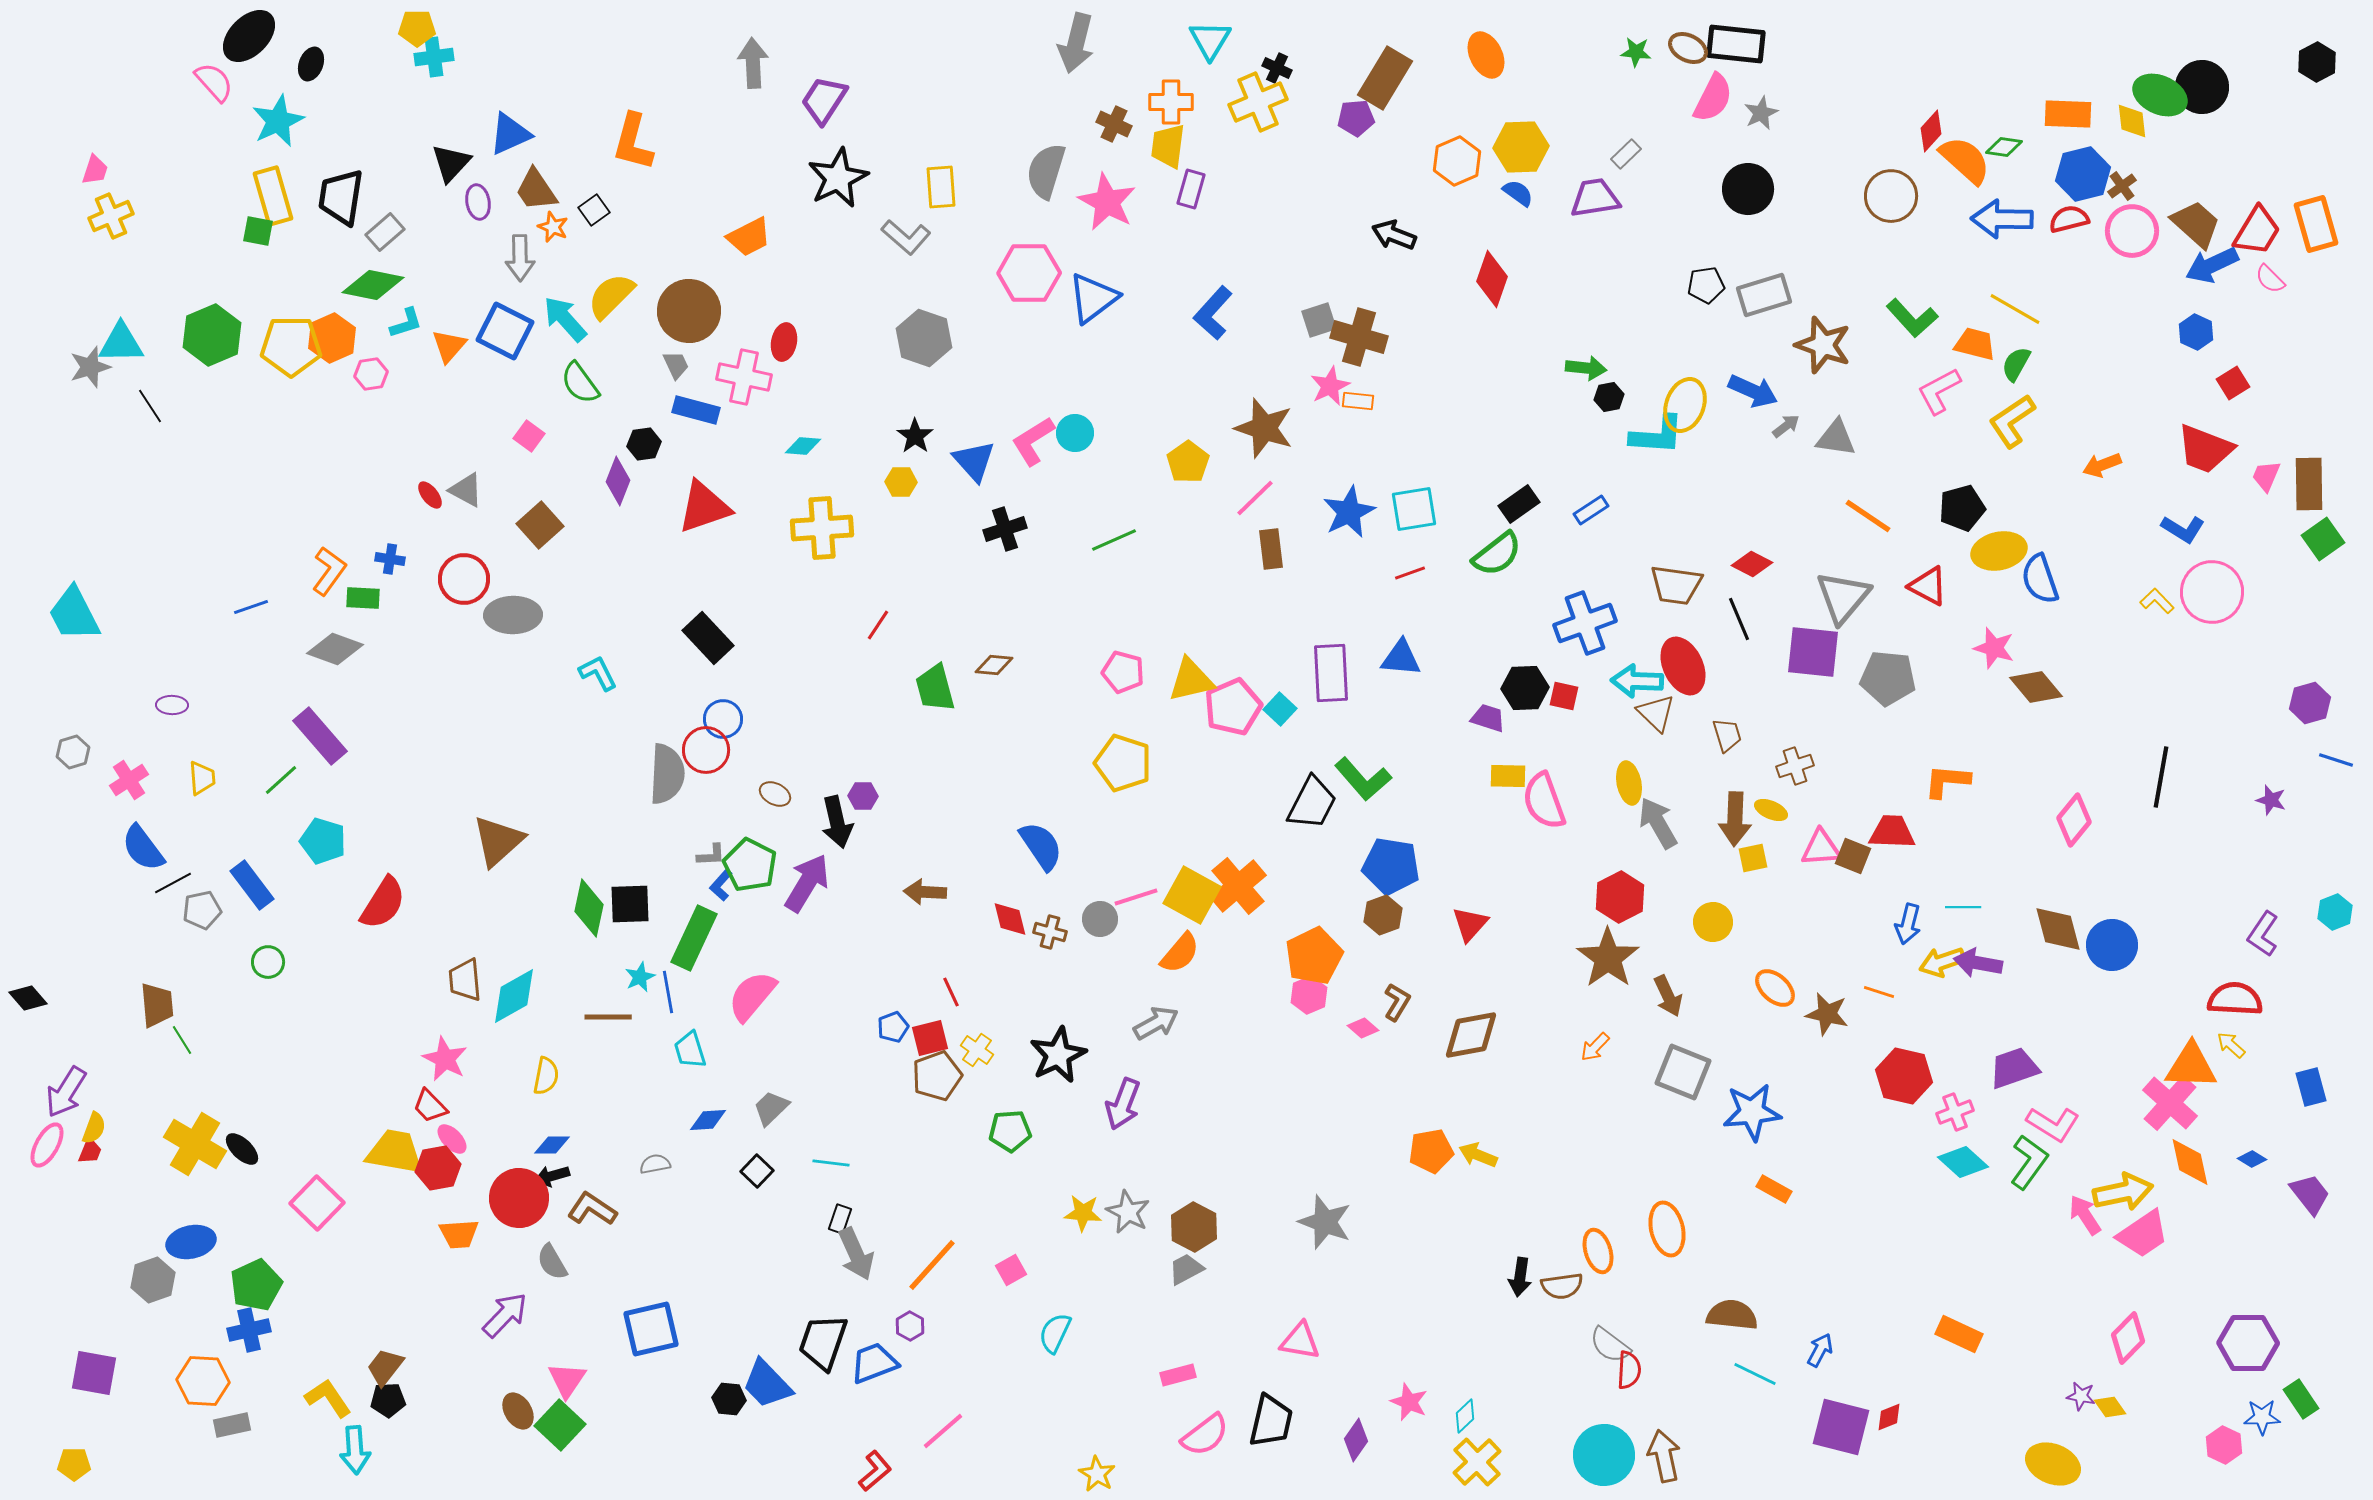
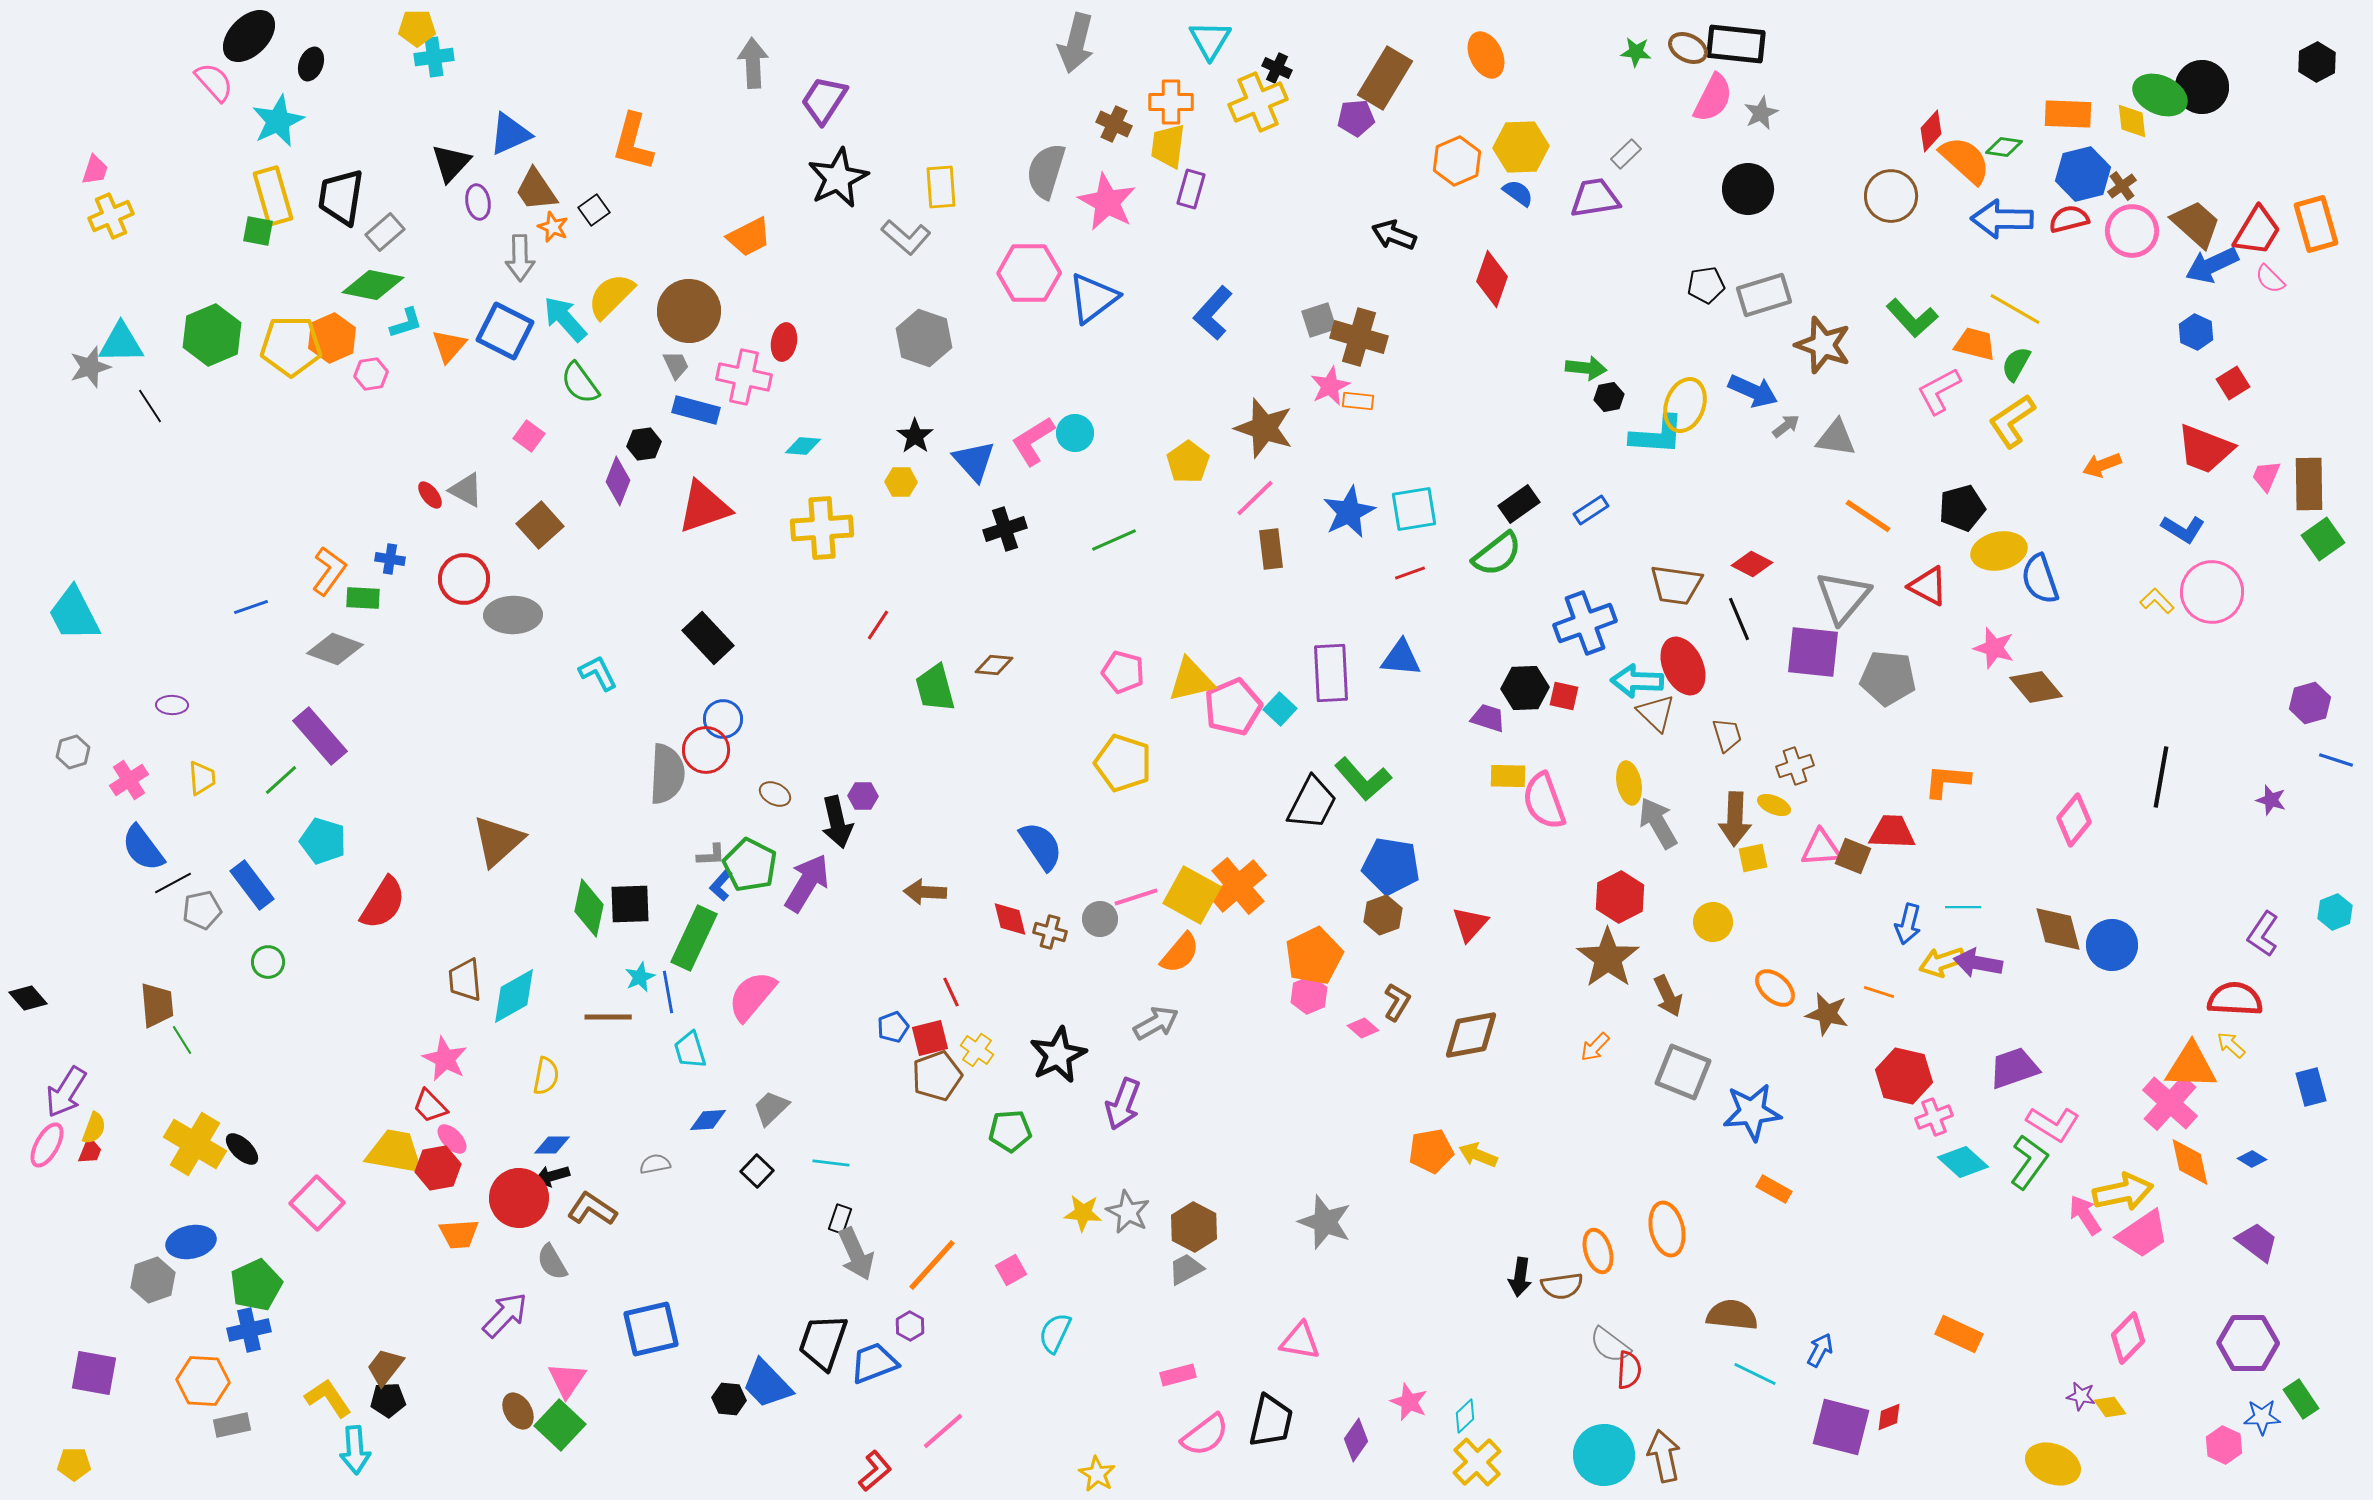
yellow ellipse at (1771, 810): moved 3 px right, 5 px up
pink cross at (1955, 1112): moved 21 px left, 5 px down
purple trapezoid at (2310, 1194): moved 53 px left, 48 px down; rotated 15 degrees counterclockwise
